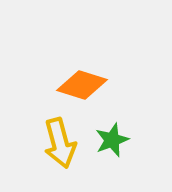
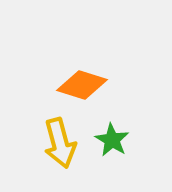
green star: rotated 20 degrees counterclockwise
